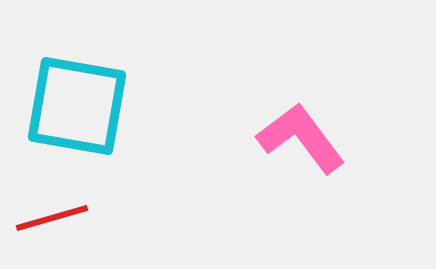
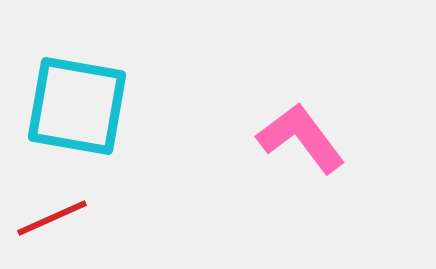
red line: rotated 8 degrees counterclockwise
